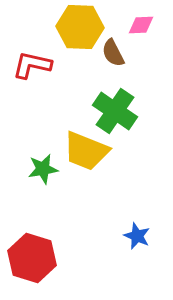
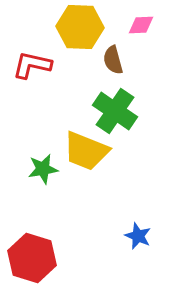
brown semicircle: moved 7 px down; rotated 12 degrees clockwise
blue star: moved 1 px right
